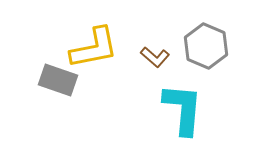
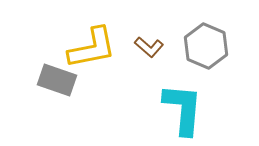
yellow L-shape: moved 2 px left
brown L-shape: moved 6 px left, 10 px up
gray rectangle: moved 1 px left
